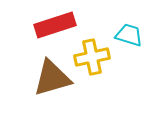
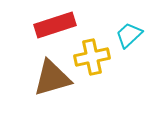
cyan trapezoid: rotated 60 degrees counterclockwise
